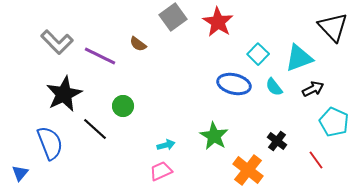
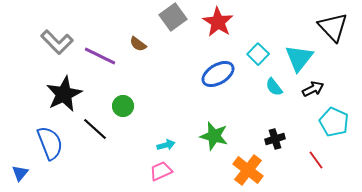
cyan triangle: rotated 32 degrees counterclockwise
blue ellipse: moved 16 px left, 10 px up; rotated 44 degrees counterclockwise
green star: rotated 16 degrees counterclockwise
black cross: moved 2 px left, 2 px up; rotated 36 degrees clockwise
